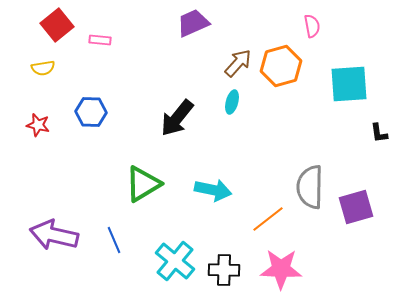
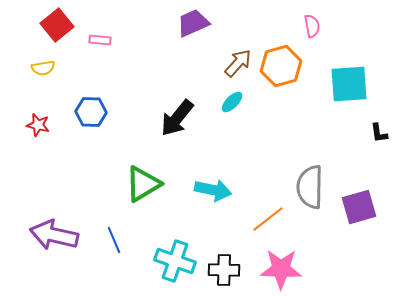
cyan ellipse: rotated 30 degrees clockwise
purple square: moved 3 px right
cyan cross: rotated 21 degrees counterclockwise
